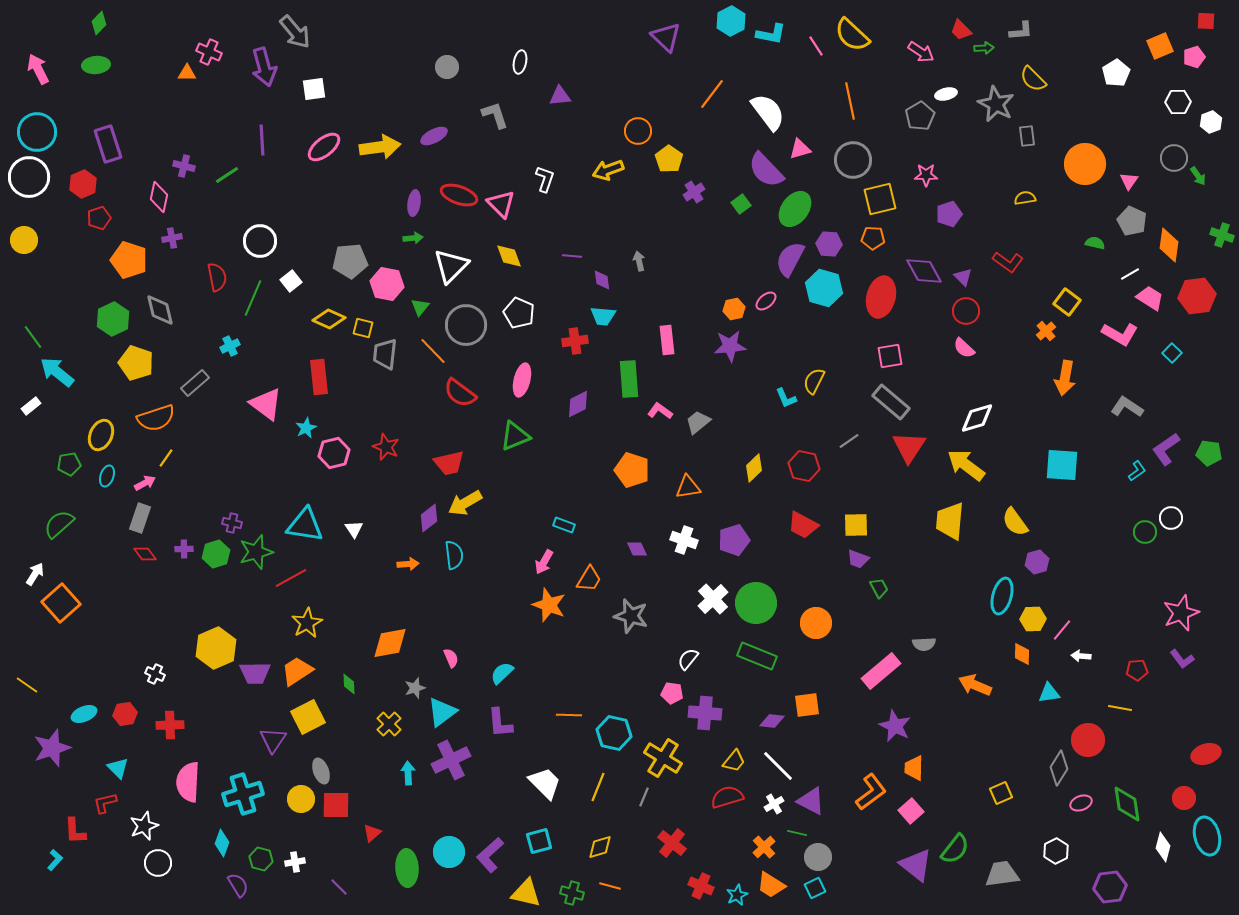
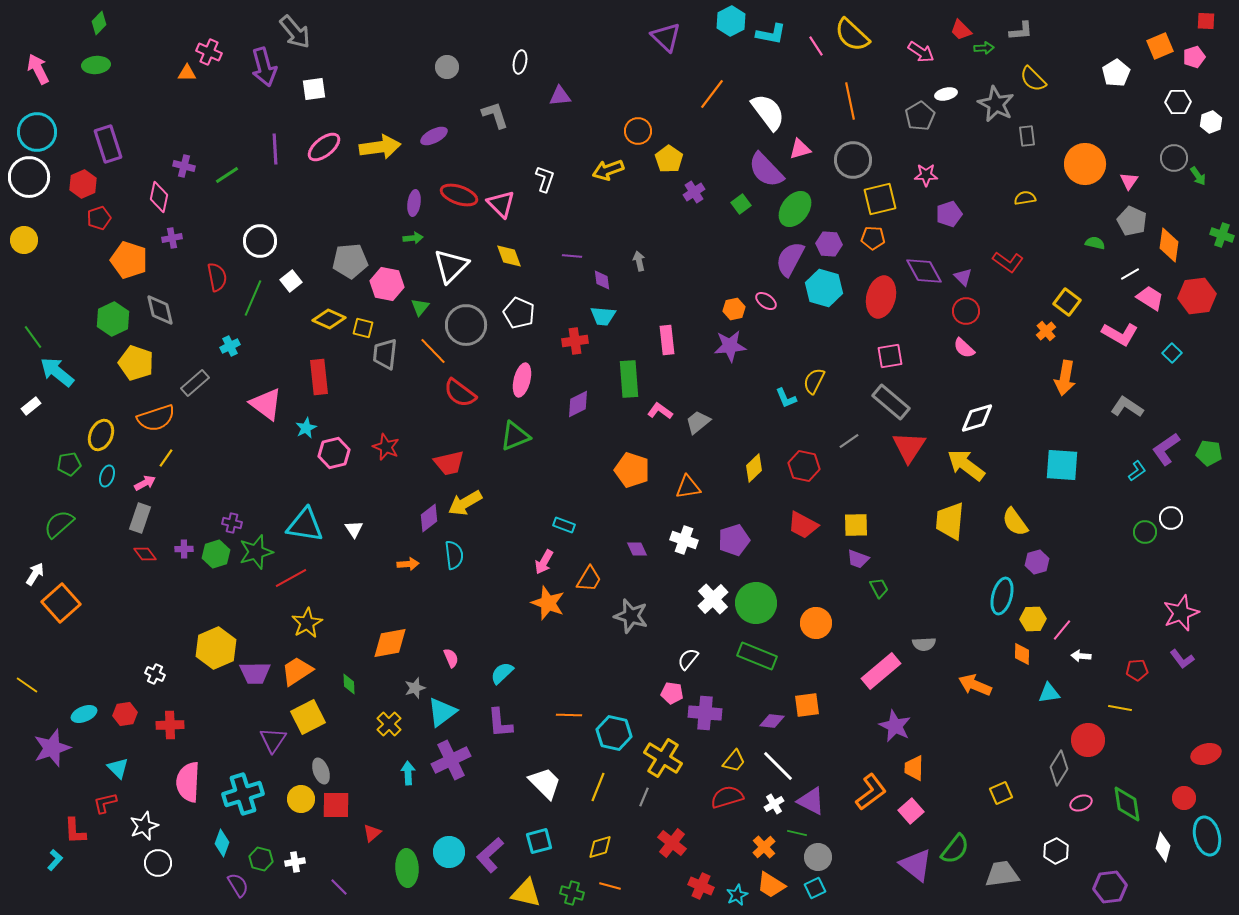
purple line at (262, 140): moved 13 px right, 9 px down
pink ellipse at (766, 301): rotated 75 degrees clockwise
orange star at (549, 605): moved 1 px left, 2 px up
